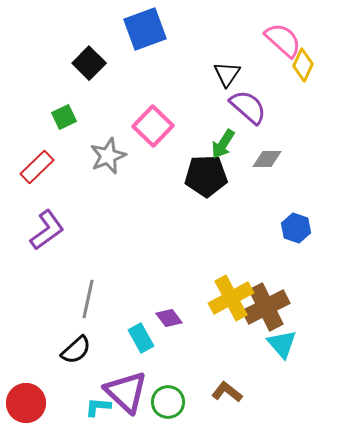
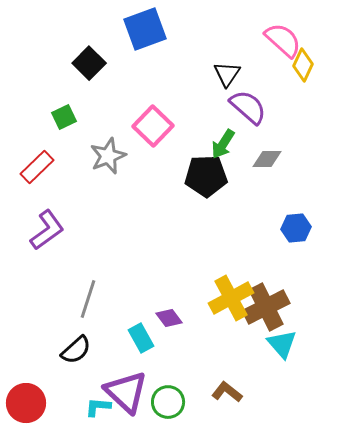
blue hexagon: rotated 24 degrees counterclockwise
gray line: rotated 6 degrees clockwise
